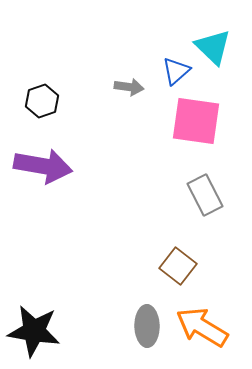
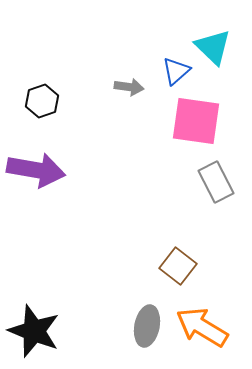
purple arrow: moved 7 px left, 4 px down
gray rectangle: moved 11 px right, 13 px up
gray ellipse: rotated 12 degrees clockwise
black star: rotated 12 degrees clockwise
